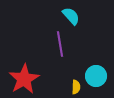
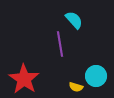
cyan semicircle: moved 3 px right, 4 px down
red star: rotated 8 degrees counterclockwise
yellow semicircle: rotated 104 degrees clockwise
